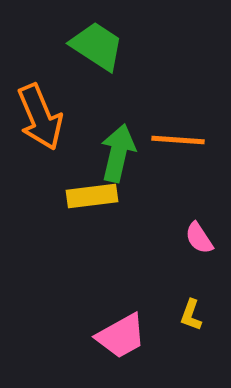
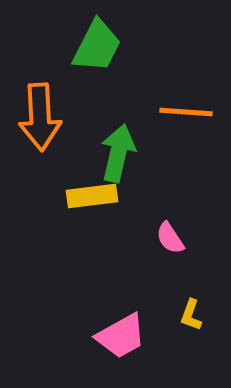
green trapezoid: rotated 84 degrees clockwise
orange arrow: rotated 20 degrees clockwise
orange line: moved 8 px right, 28 px up
pink semicircle: moved 29 px left
